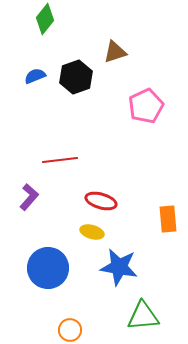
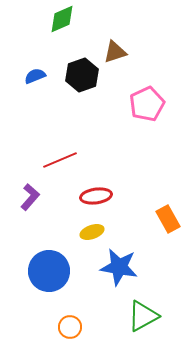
green diamond: moved 17 px right; rotated 28 degrees clockwise
black hexagon: moved 6 px right, 2 px up
pink pentagon: moved 1 px right, 2 px up
red line: rotated 16 degrees counterclockwise
purple L-shape: moved 1 px right
red ellipse: moved 5 px left, 5 px up; rotated 24 degrees counterclockwise
orange rectangle: rotated 24 degrees counterclockwise
yellow ellipse: rotated 35 degrees counterclockwise
blue circle: moved 1 px right, 3 px down
green triangle: rotated 24 degrees counterclockwise
orange circle: moved 3 px up
